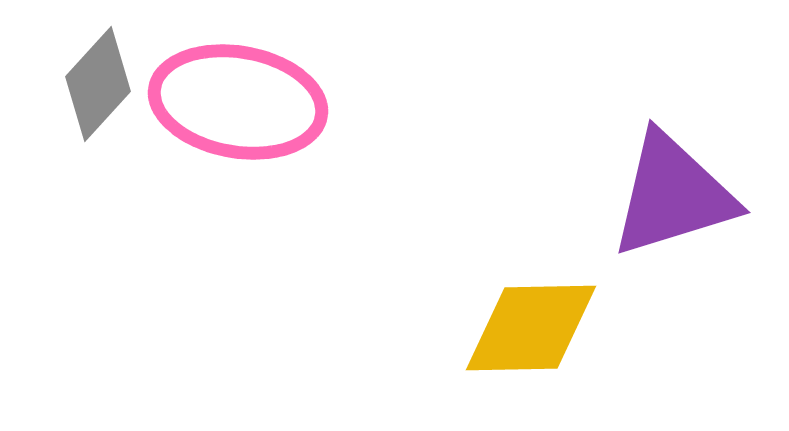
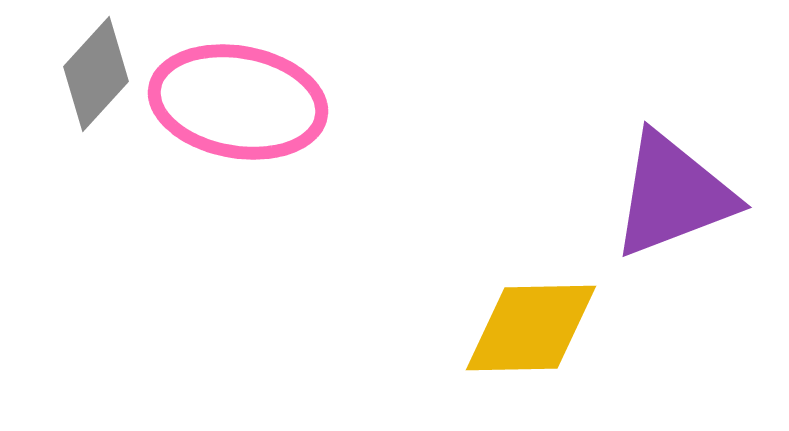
gray diamond: moved 2 px left, 10 px up
purple triangle: rotated 4 degrees counterclockwise
